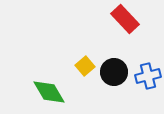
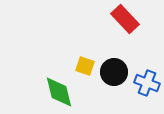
yellow square: rotated 30 degrees counterclockwise
blue cross: moved 1 px left, 7 px down; rotated 35 degrees clockwise
green diamond: moved 10 px right; rotated 16 degrees clockwise
